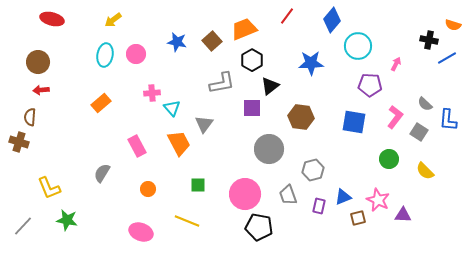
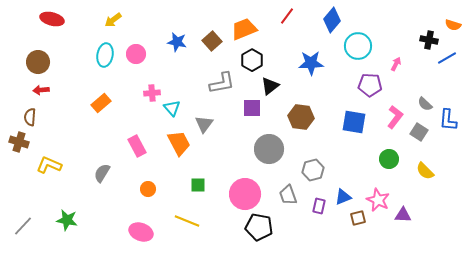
yellow L-shape at (49, 188): moved 23 px up; rotated 135 degrees clockwise
